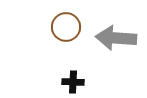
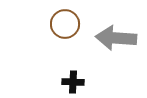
brown circle: moved 1 px left, 3 px up
